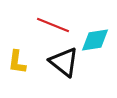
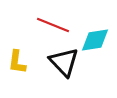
black triangle: rotated 8 degrees clockwise
